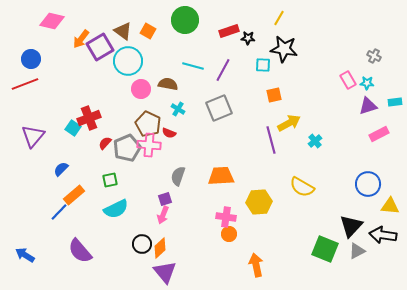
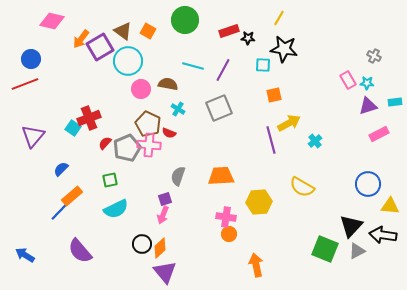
orange rectangle at (74, 195): moved 2 px left, 1 px down
